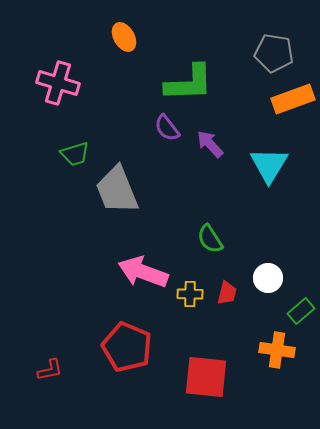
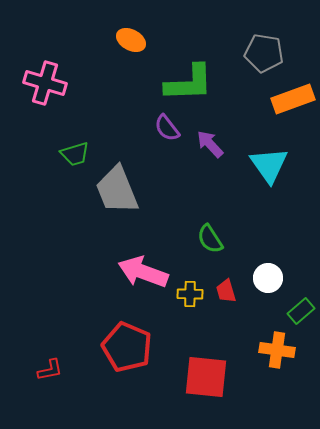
orange ellipse: moved 7 px right, 3 px down; rotated 32 degrees counterclockwise
gray pentagon: moved 10 px left
pink cross: moved 13 px left
cyan triangle: rotated 6 degrees counterclockwise
red trapezoid: moved 1 px left, 2 px up; rotated 150 degrees clockwise
